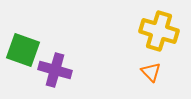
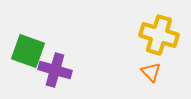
yellow cross: moved 4 px down
green square: moved 5 px right, 1 px down
